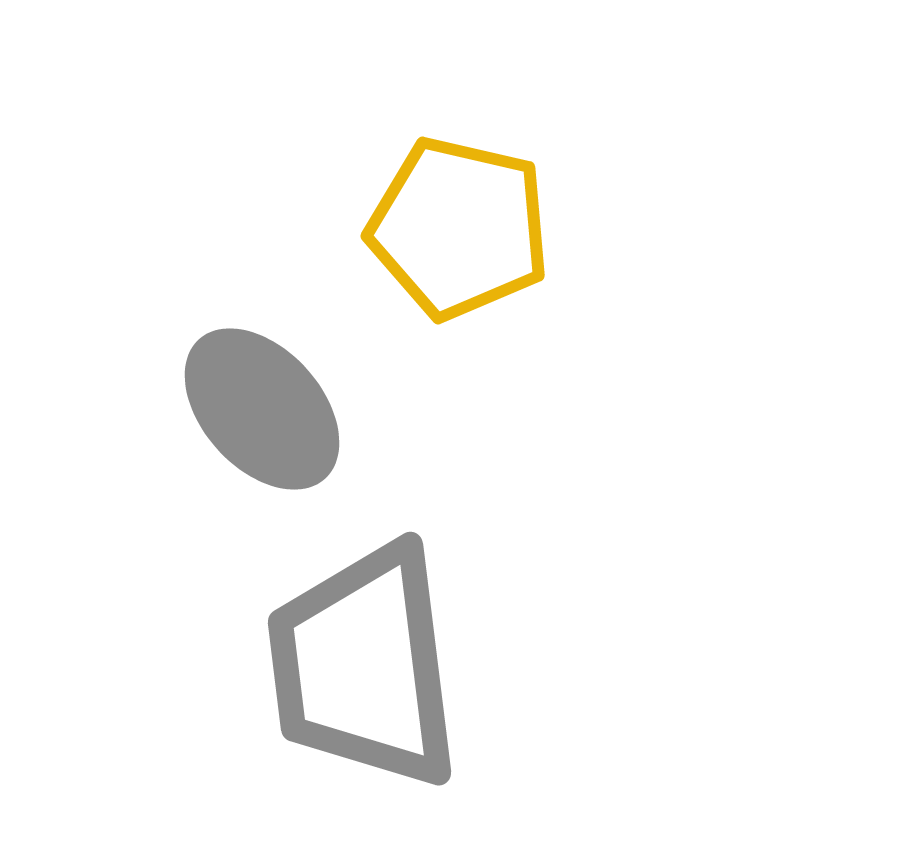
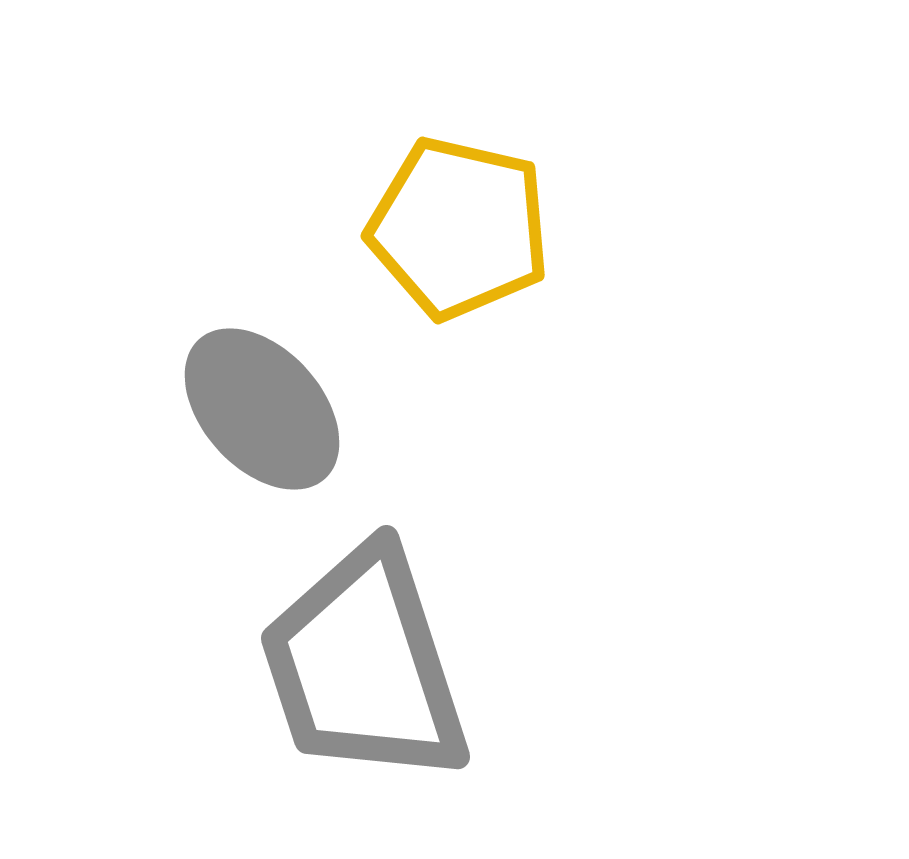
gray trapezoid: rotated 11 degrees counterclockwise
